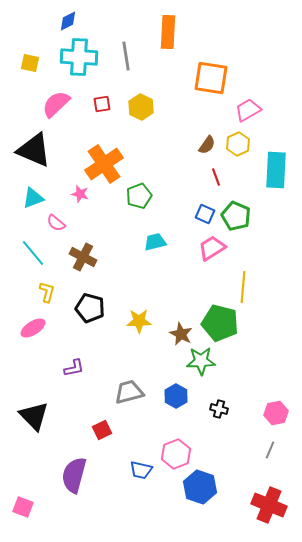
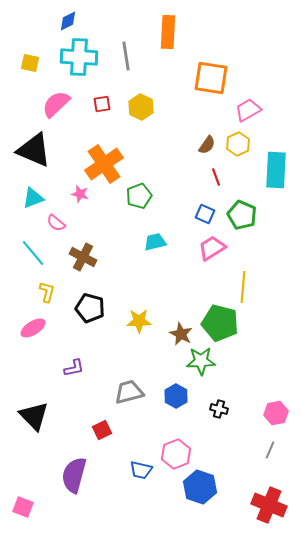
green pentagon at (236, 216): moved 6 px right, 1 px up
